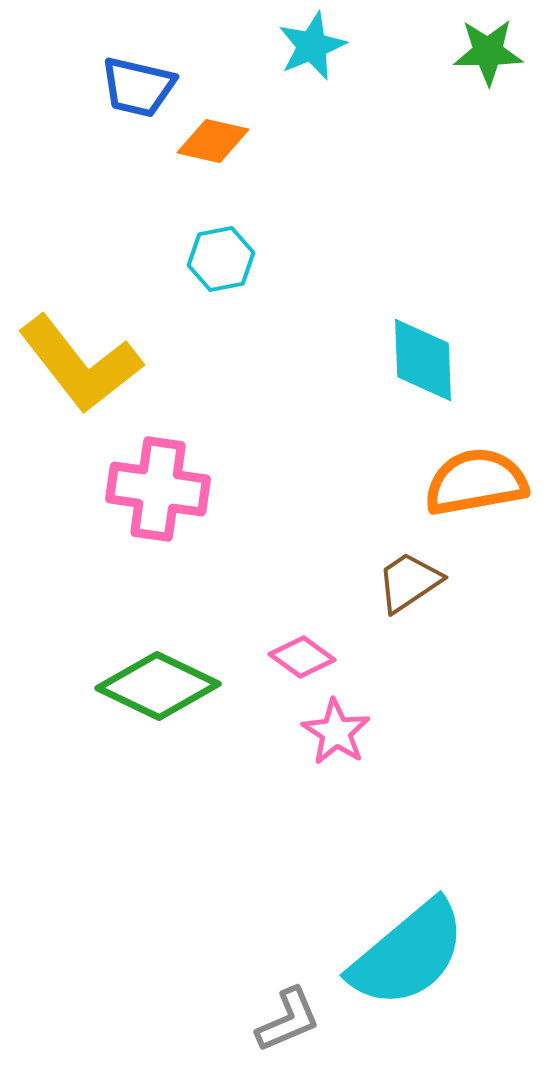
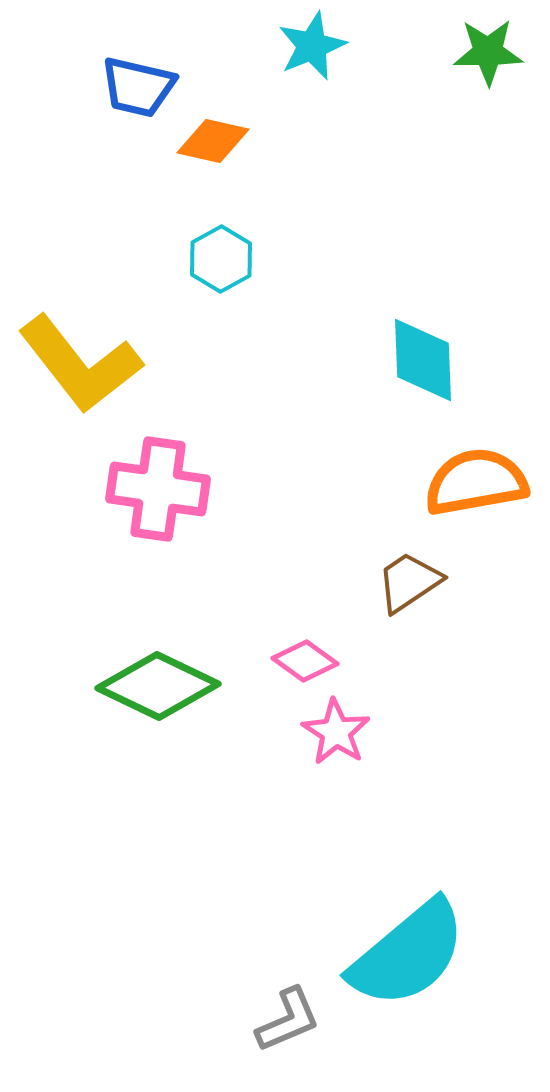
cyan hexagon: rotated 18 degrees counterclockwise
pink diamond: moved 3 px right, 4 px down
